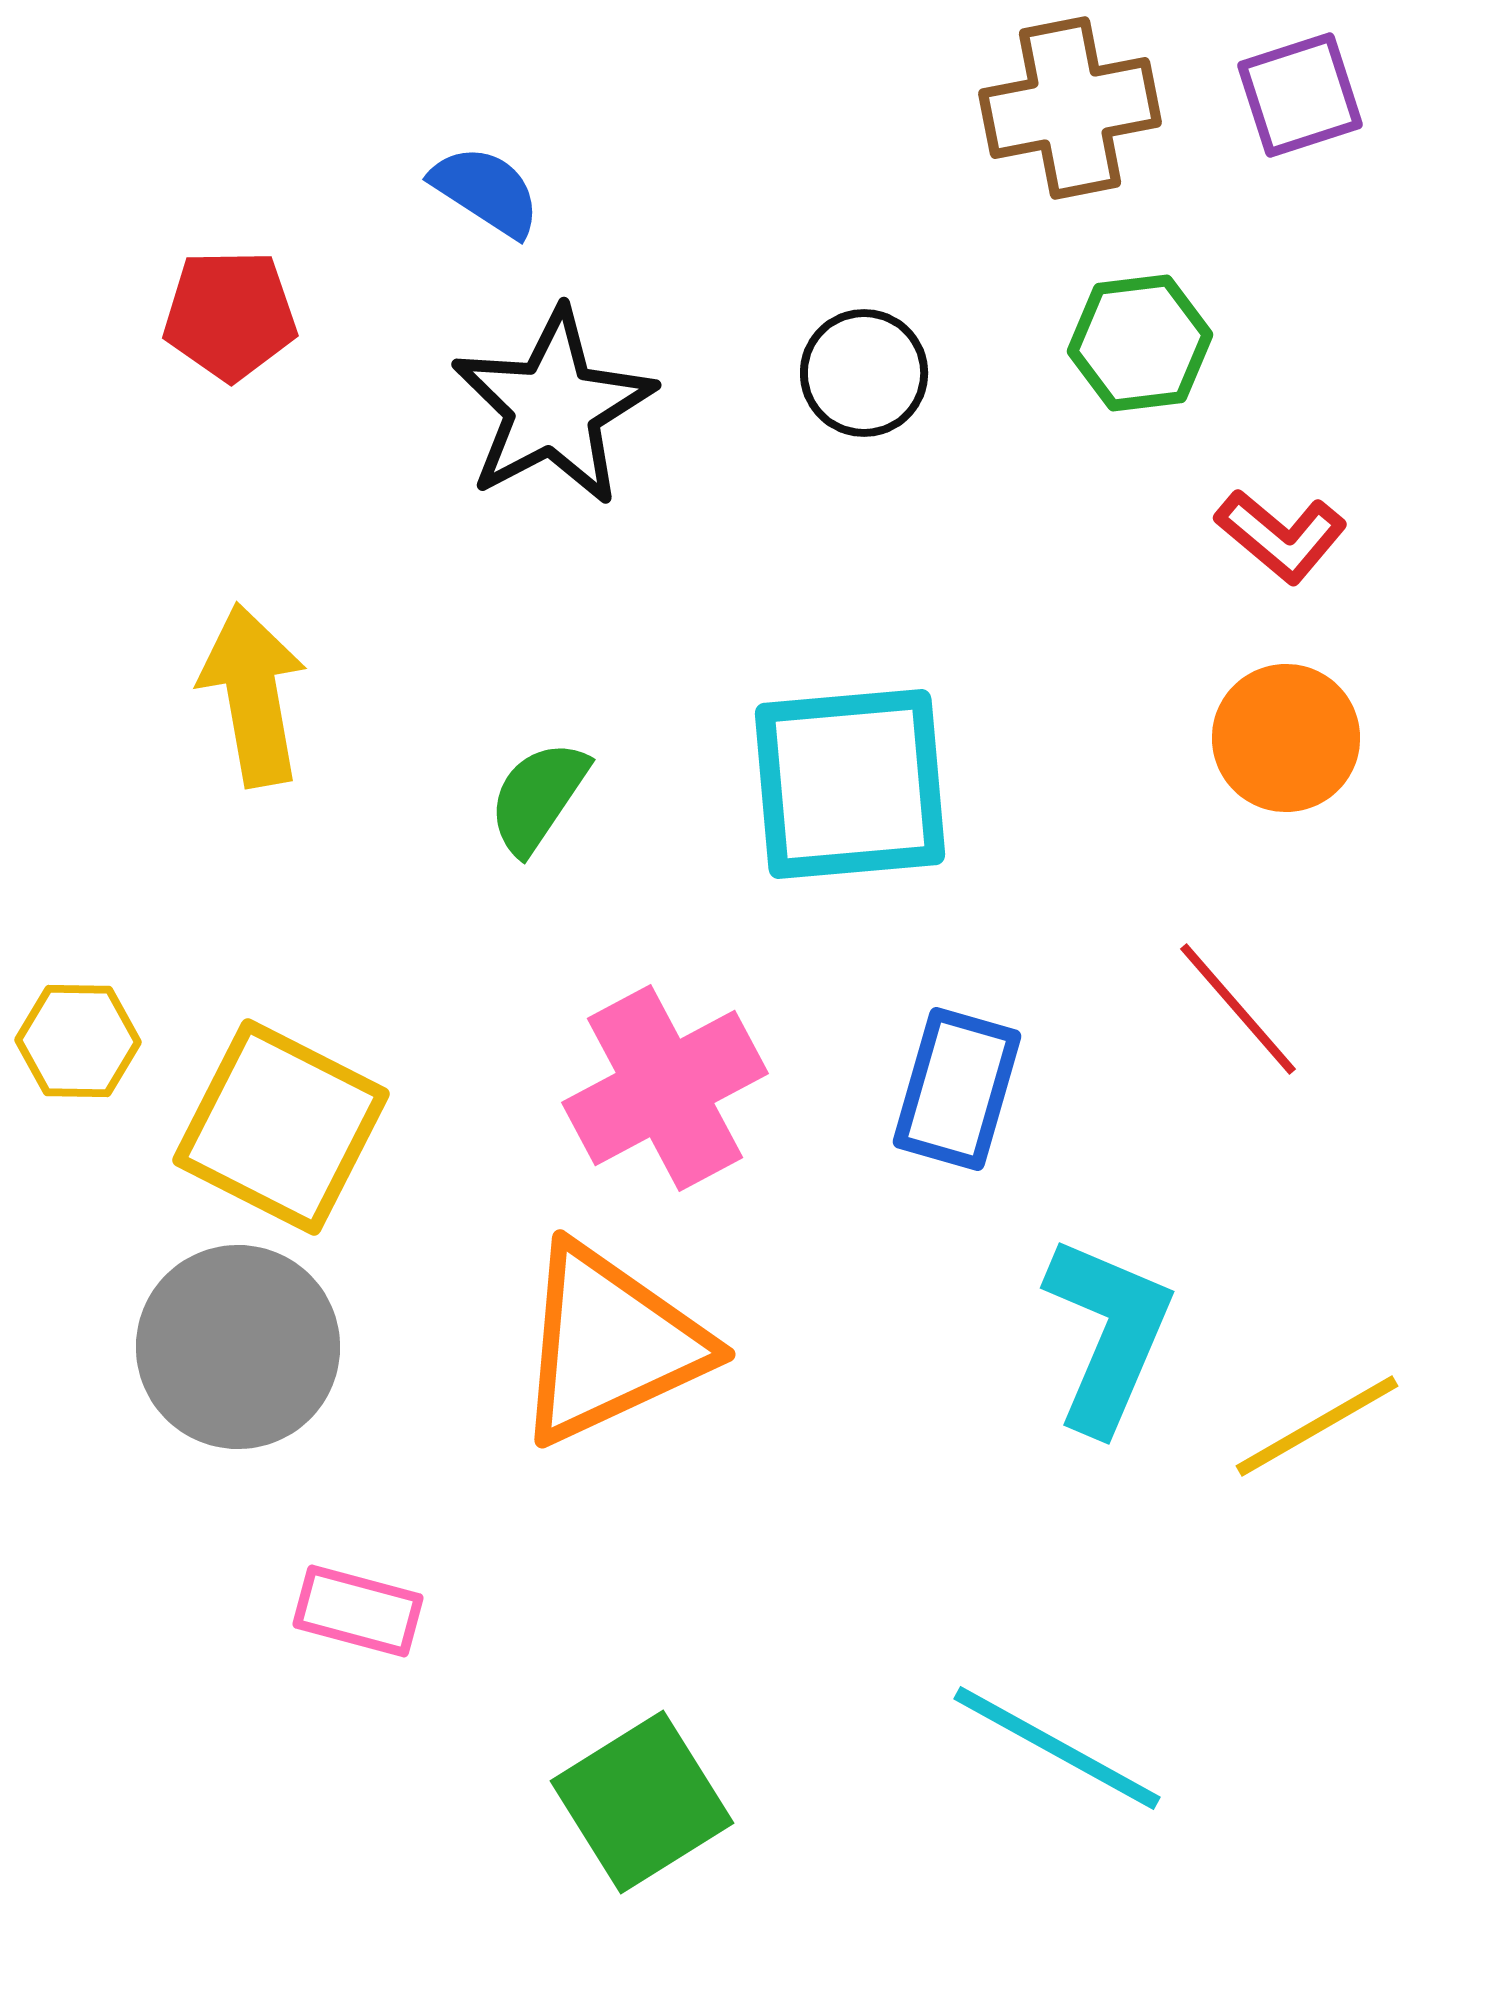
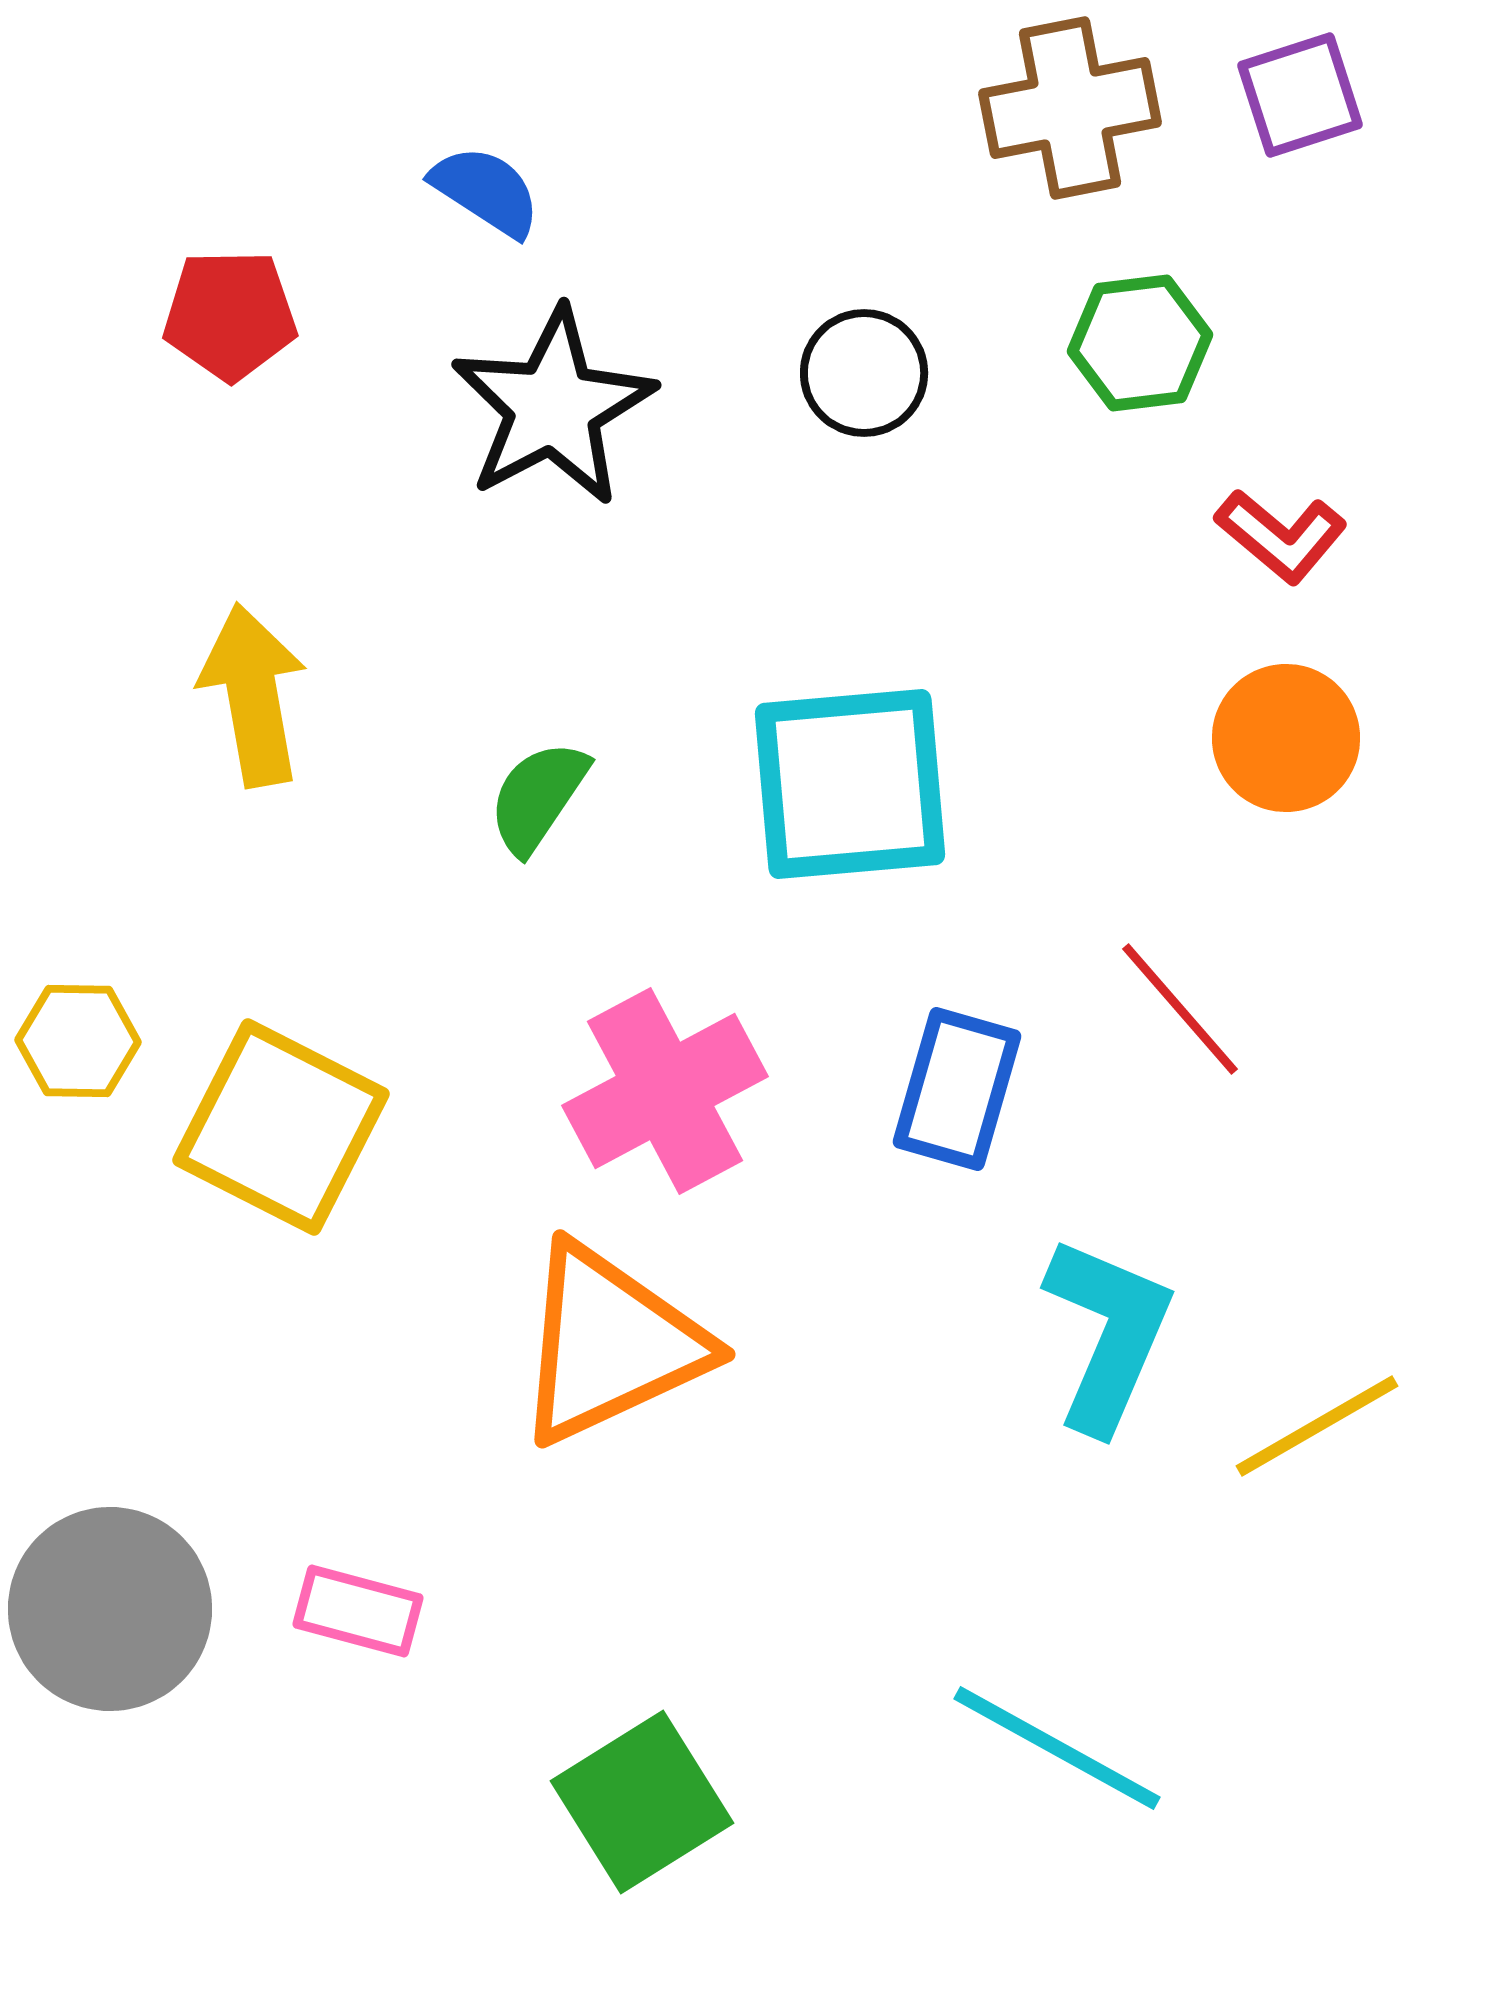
red line: moved 58 px left
pink cross: moved 3 px down
gray circle: moved 128 px left, 262 px down
